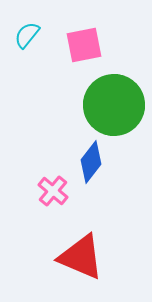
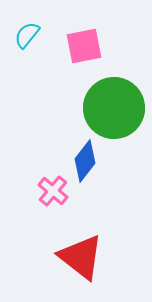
pink square: moved 1 px down
green circle: moved 3 px down
blue diamond: moved 6 px left, 1 px up
red triangle: rotated 15 degrees clockwise
